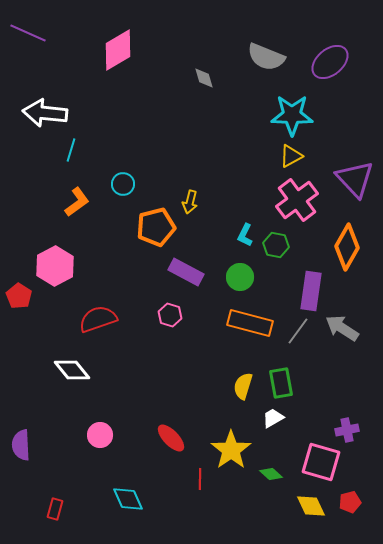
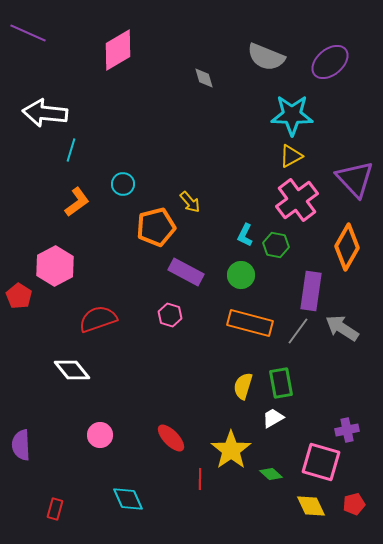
yellow arrow at (190, 202): rotated 55 degrees counterclockwise
green circle at (240, 277): moved 1 px right, 2 px up
red pentagon at (350, 502): moved 4 px right, 2 px down
